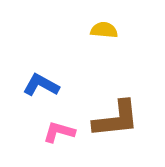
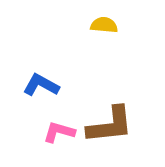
yellow semicircle: moved 5 px up
brown L-shape: moved 6 px left, 6 px down
